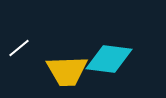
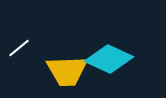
cyan diamond: rotated 18 degrees clockwise
